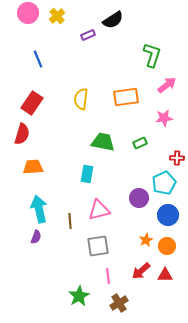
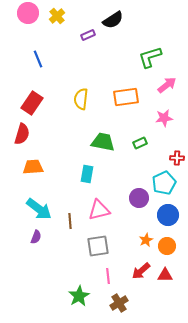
green L-shape: moved 2 px left, 2 px down; rotated 125 degrees counterclockwise
cyan arrow: rotated 140 degrees clockwise
